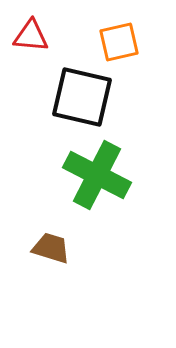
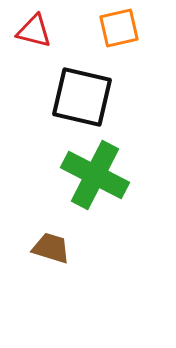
red triangle: moved 3 px right, 5 px up; rotated 9 degrees clockwise
orange square: moved 14 px up
green cross: moved 2 px left
